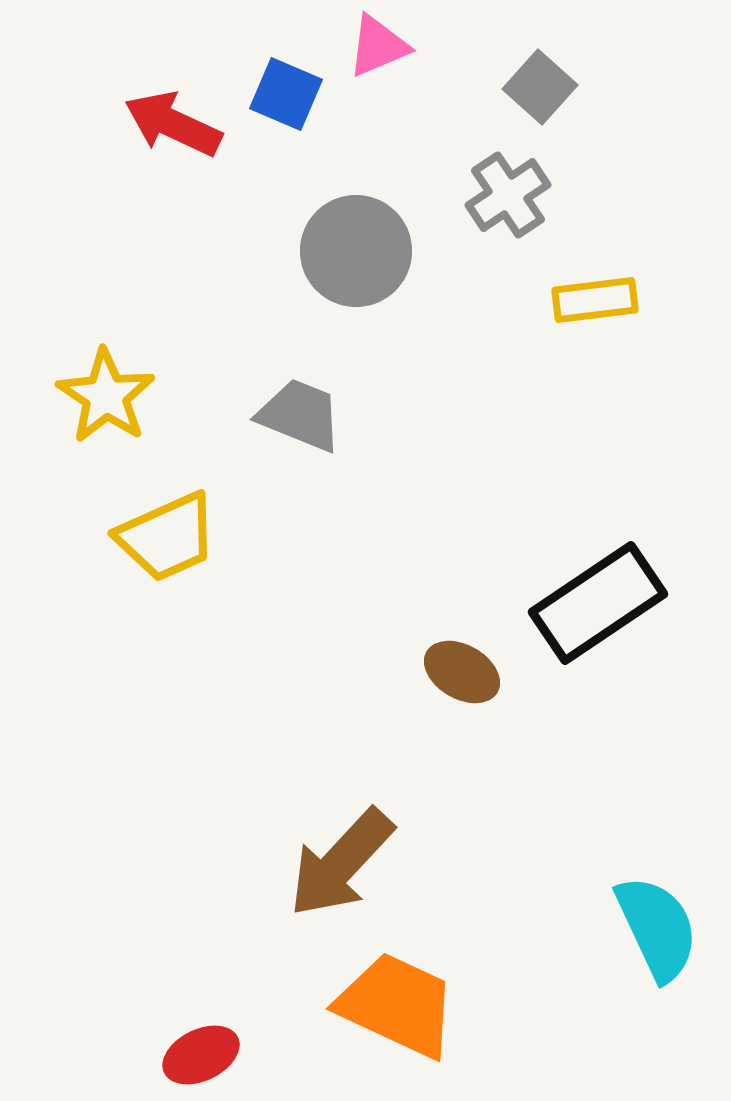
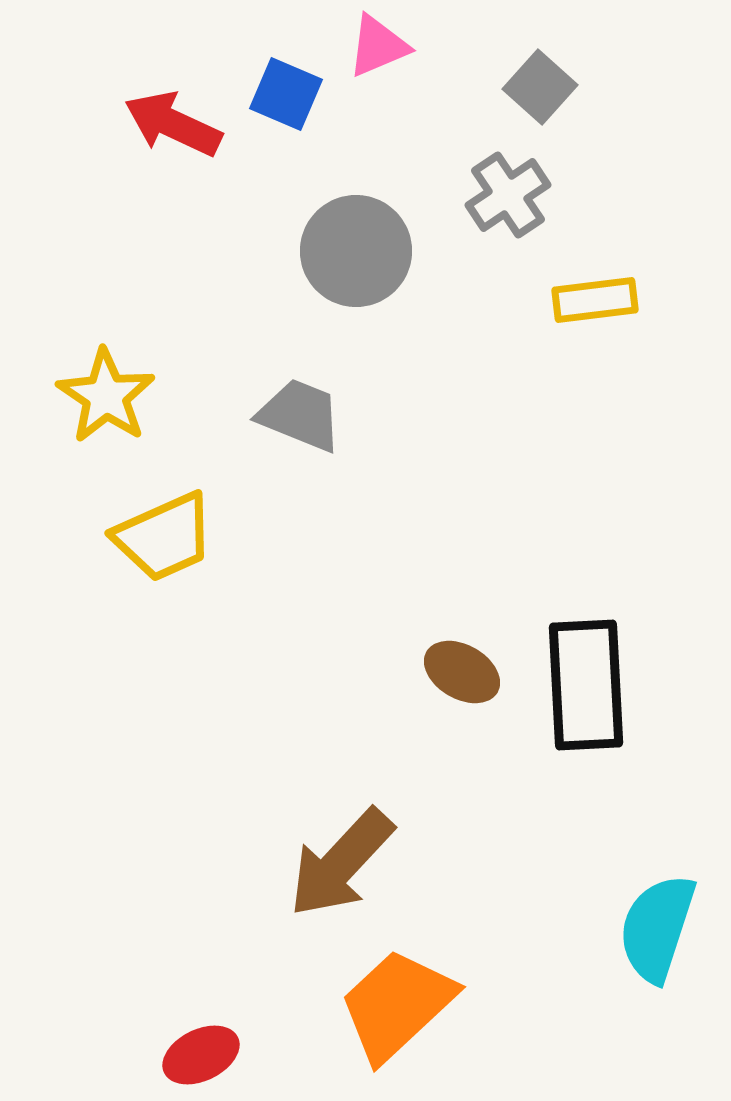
yellow trapezoid: moved 3 px left
black rectangle: moved 12 px left, 82 px down; rotated 59 degrees counterclockwise
cyan semicircle: rotated 137 degrees counterclockwise
orange trapezoid: rotated 68 degrees counterclockwise
